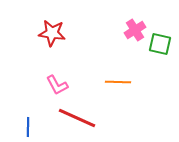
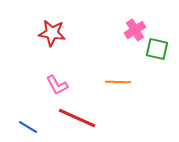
green square: moved 3 px left, 5 px down
blue line: rotated 60 degrees counterclockwise
